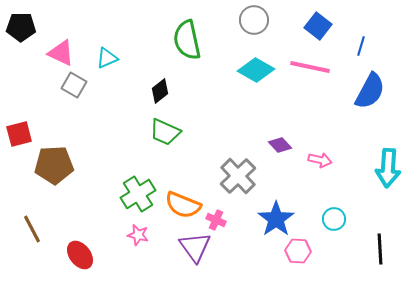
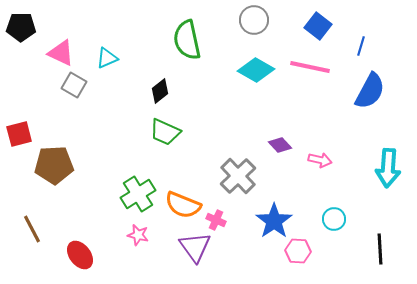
blue star: moved 2 px left, 2 px down
